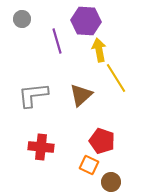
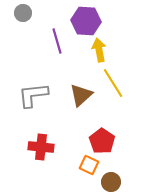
gray circle: moved 1 px right, 6 px up
yellow line: moved 3 px left, 5 px down
red pentagon: rotated 15 degrees clockwise
